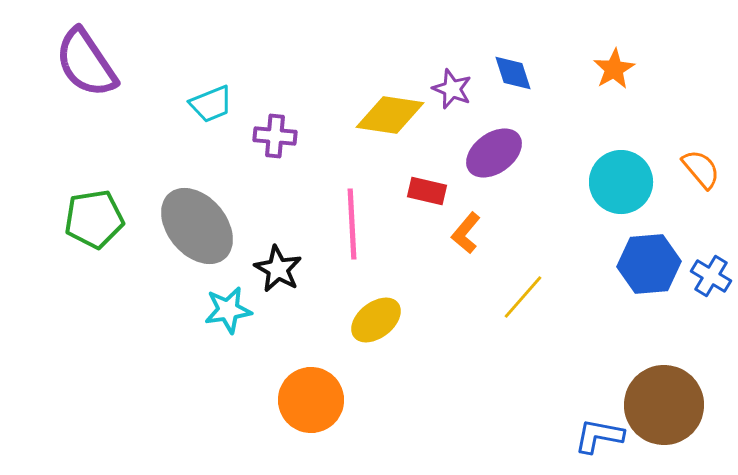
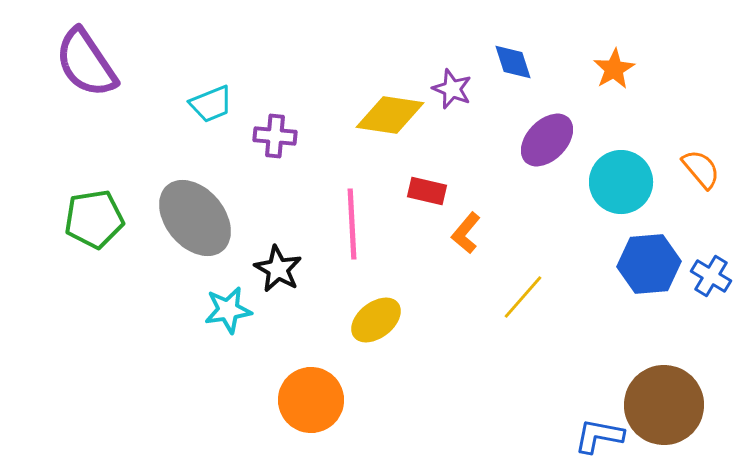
blue diamond: moved 11 px up
purple ellipse: moved 53 px right, 13 px up; rotated 10 degrees counterclockwise
gray ellipse: moved 2 px left, 8 px up
